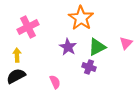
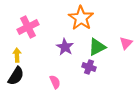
purple star: moved 3 px left
black semicircle: rotated 150 degrees clockwise
